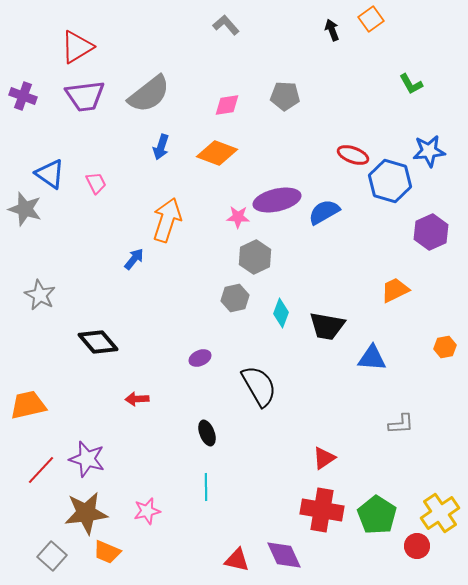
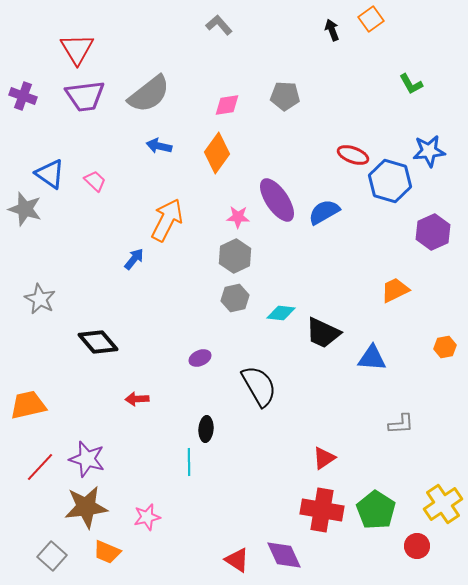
gray L-shape at (226, 25): moved 7 px left
red triangle at (77, 47): moved 2 px down; rotated 30 degrees counterclockwise
blue arrow at (161, 147): moved 2 px left, 1 px up; rotated 85 degrees clockwise
orange diamond at (217, 153): rotated 75 degrees counterclockwise
pink trapezoid at (96, 183): moved 1 px left, 2 px up; rotated 20 degrees counterclockwise
purple ellipse at (277, 200): rotated 69 degrees clockwise
orange arrow at (167, 220): rotated 9 degrees clockwise
purple hexagon at (431, 232): moved 2 px right
gray hexagon at (255, 257): moved 20 px left, 1 px up
gray star at (40, 295): moved 4 px down
cyan diamond at (281, 313): rotated 76 degrees clockwise
black trapezoid at (327, 326): moved 4 px left, 7 px down; rotated 15 degrees clockwise
black ellipse at (207, 433): moved 1 px left, 4 px up; rotated 25 degrees clockwise
red line at (41, 470): moved 1 px left, 3 px up
cyan line at (206, 487): moved 17 px left, 25 px up
pink star at (147, 511): moved 6 px down
brown star at (86, 513): moved 6 px up
yellow cross at (440, 513): moved 3 px right, 9 px up
green pentagon at (377, 515): moved 1 px left, 5 px up
red triangle at (237, 560): rotated 20 degrees clockwise
